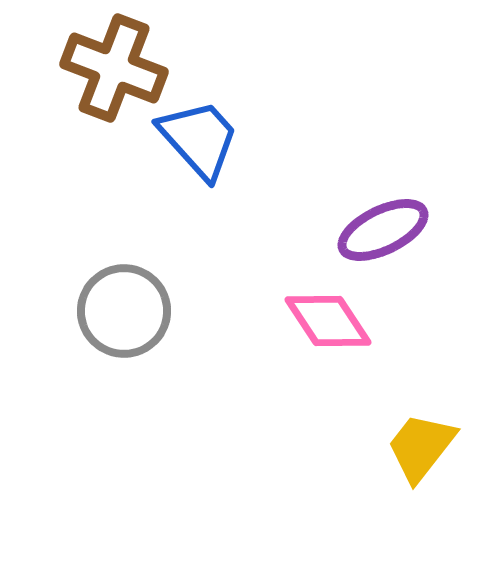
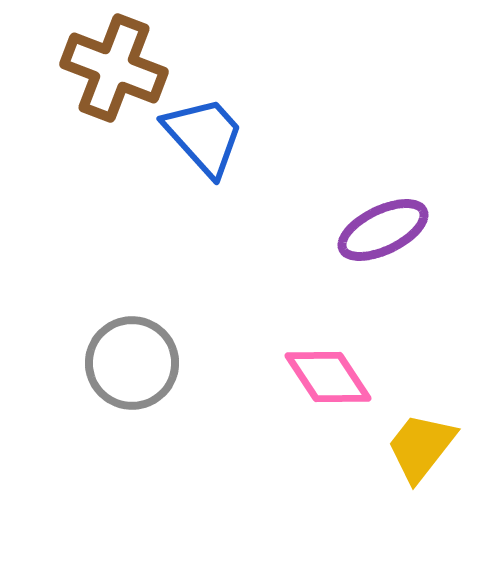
blue trapezoid: moved 5 px right, 3 px up
gray circle: moved 8 px right, 52 px down
pink diamond: moved 56 px down
